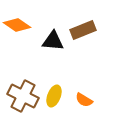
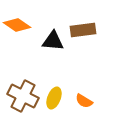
brown rectangle: rotated 15 degrees clockwise
yellow ellipse: moved 2 px down
orange semicircle: moved 1 px down
